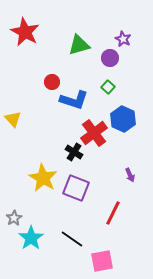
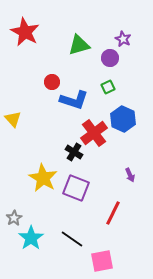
green square: rotated 24 degrees clockwise
